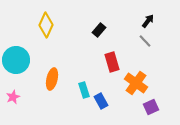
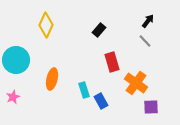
purple square: rotated 21 degrees clockwise
